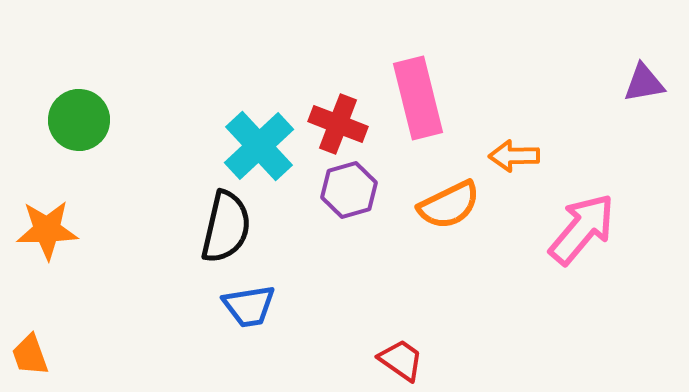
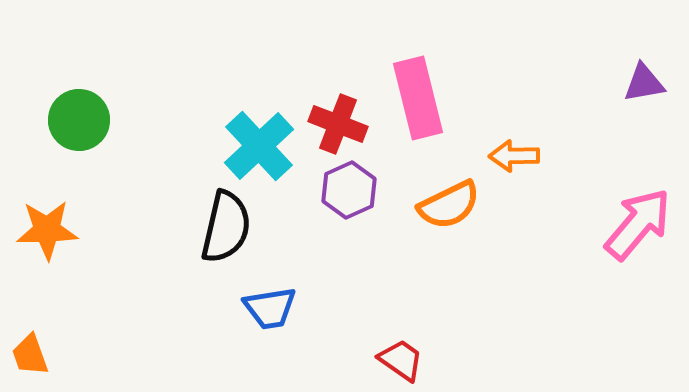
purple hexagon: rotated 8 degrees counterclockwise
pink arrow: moved 56 px right, 5 px up
blue trapezoid: moved 21 px right, 2 px down
